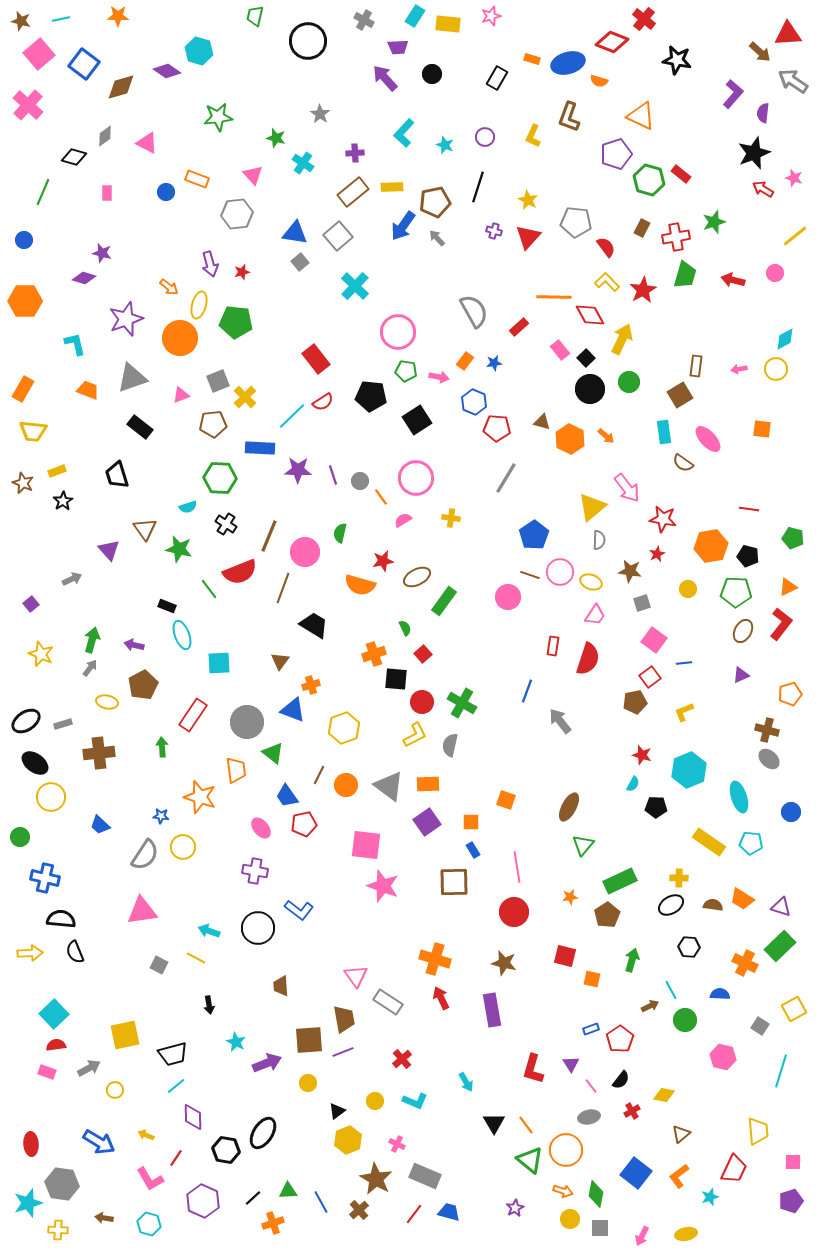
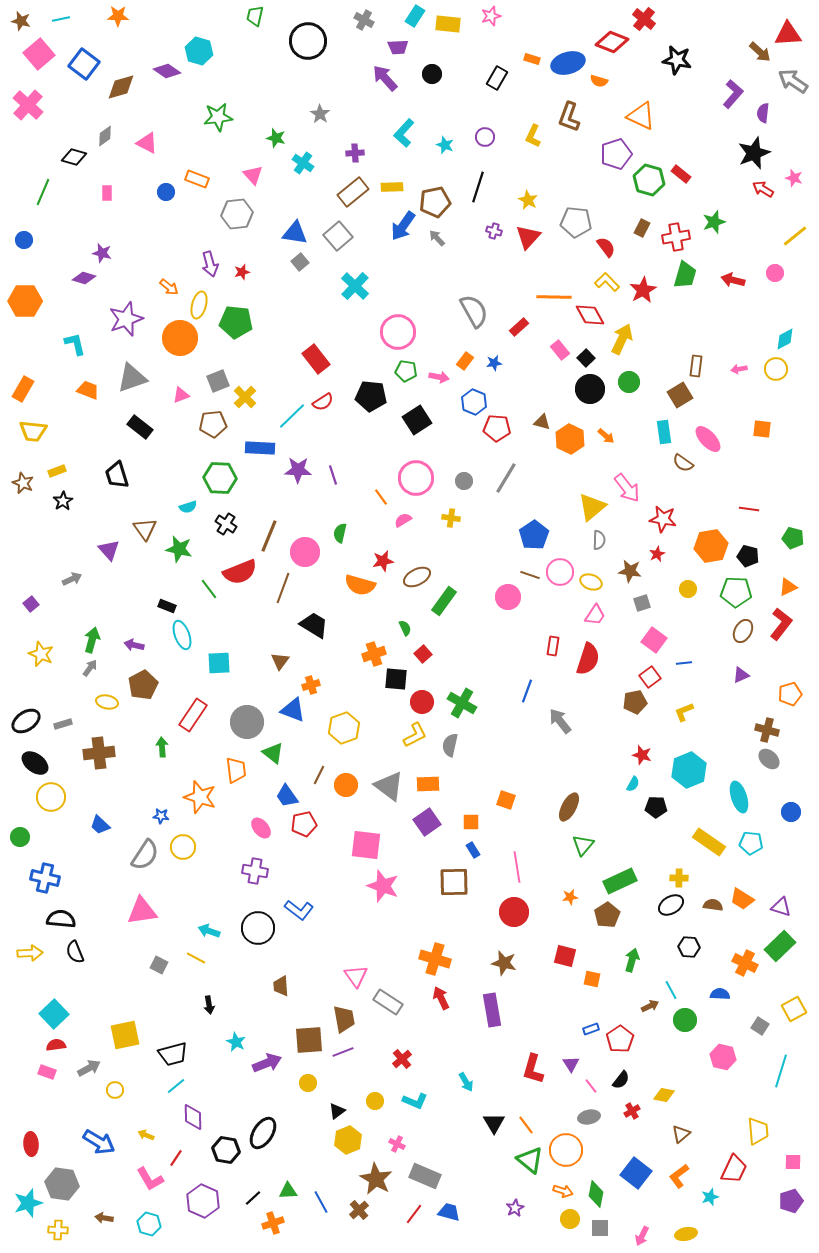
gray circle at (360, 481): moved 104 px right
